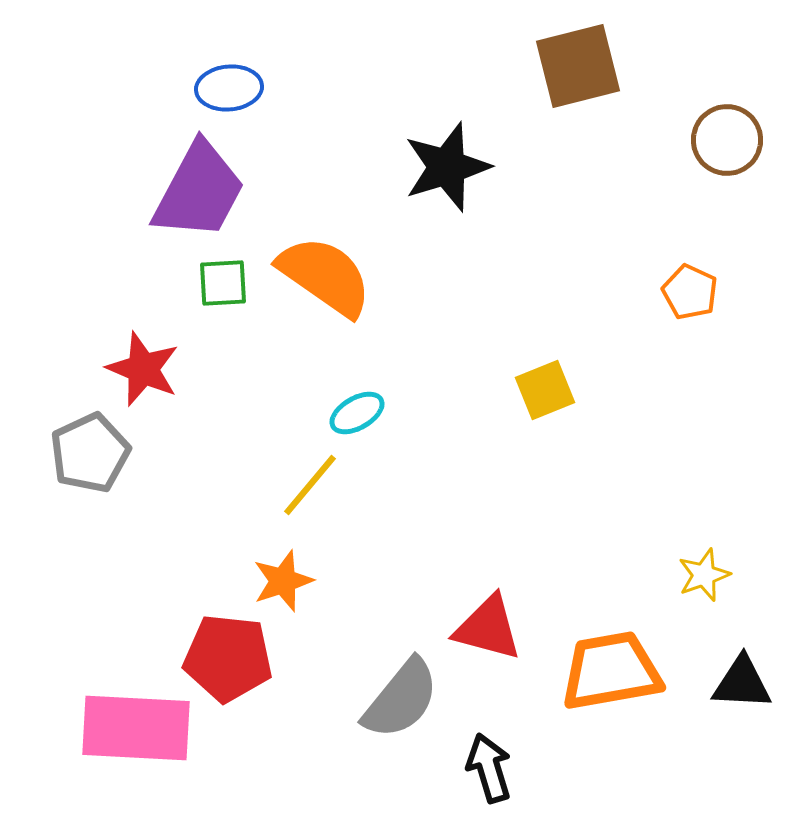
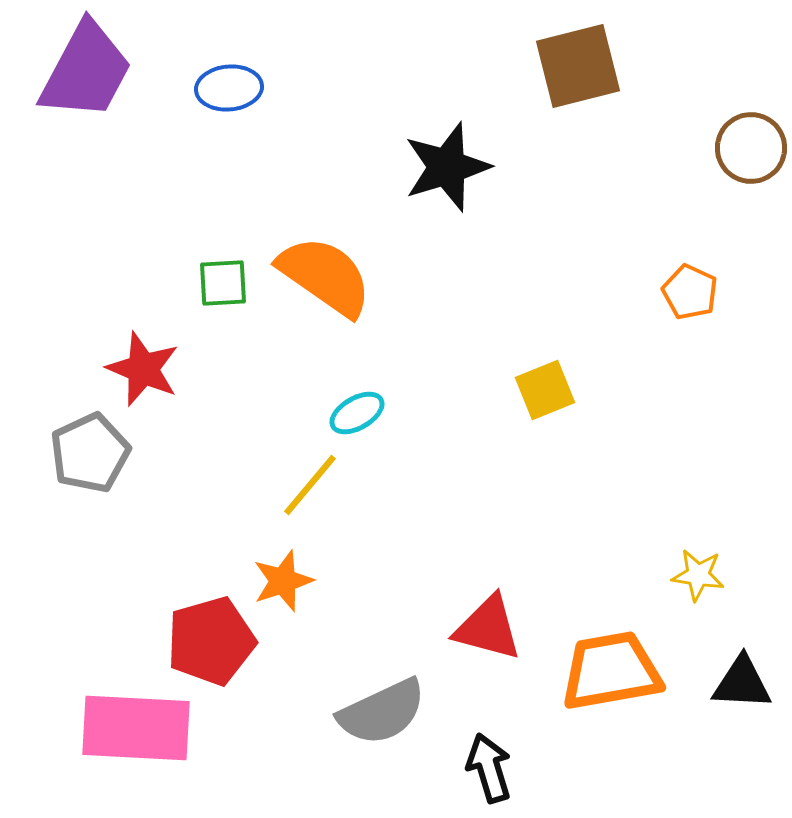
brown circle: moved 24 px right, 8 px down
purple trapezoid: moved 113 px left, 120 px up
yellow star: moved 6 px left; rotated 28 degrees clockwise
red pentagon: moved 17 px left, 17 px up; rotated 22 degrees counterclockwise
gray semicircle: moved 19 px left, 13 px down; rotated 26 degrees clockwise
